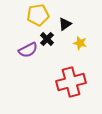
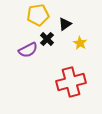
yellow star: rotated 16 degrees clockwise
